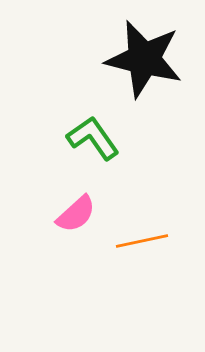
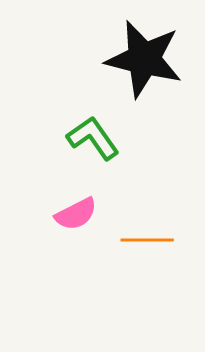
pink semicircle: rotated 15 degrees clockwise
orange line: moved 5 px right, 1 px up; rotated 12 degrees clockwise
